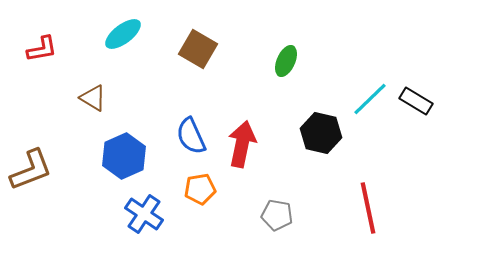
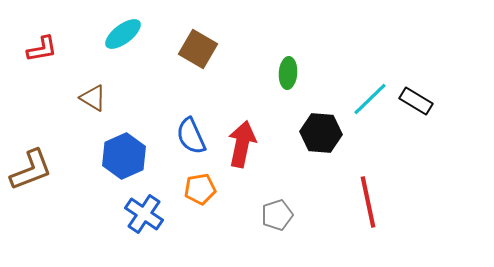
green ellipse: moved 2 px right, 12 px down; rotated 20 degrees counterclockwise
black hexagon: rotated 9 degrees counterclockwise
red line: moved 6 px up
gray pentagon: rotated 28 degrees counterclockwise
